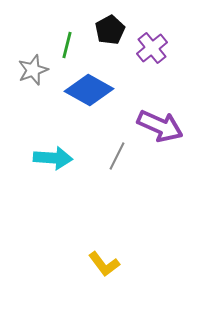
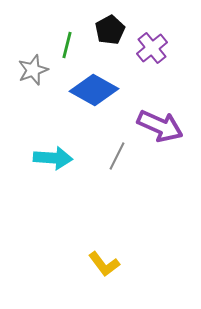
blue diamond: moved 5 px right
